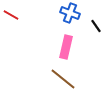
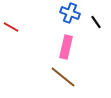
red line: moved 12 px down
black line: moved 4 px up
brown line: moved 2 px up
